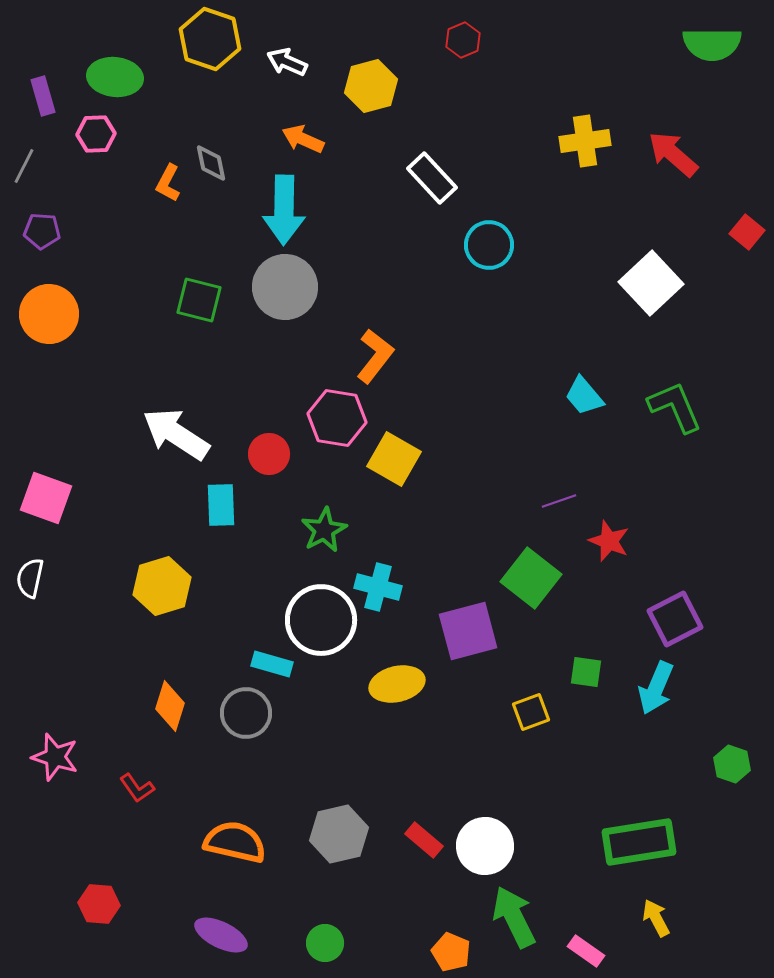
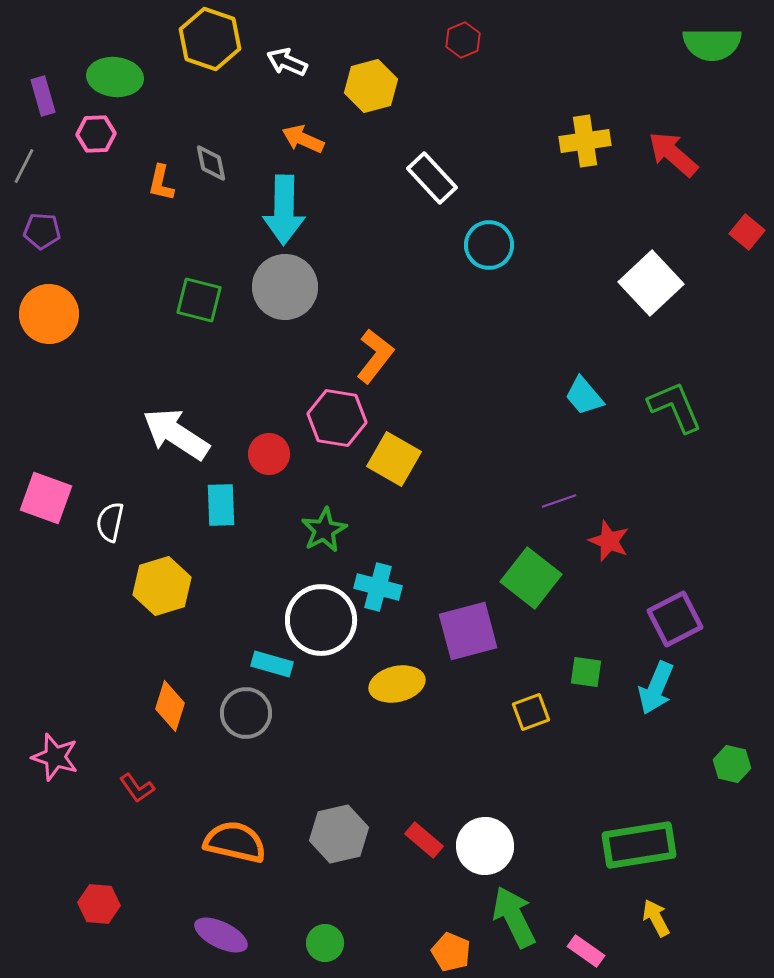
orange L-shape at (168, 183): moved 7 px left; rotated 15 degrees counterclockwise
white semicircle at (30, 578): moved 80 px right, 56 px up
green hexagon at (732, 764): rotated 6 degrees counterclockwise
green rectangle at (639, 842): moved 3 px down
